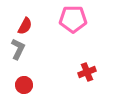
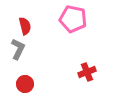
pink pentagon: rotated 12 degrees clockwise
red semicircle: rotated 42 degrees counterclockwise
red circle: moved 1 px right, 1 px up
